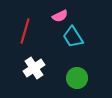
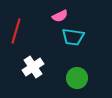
red line: moved 9 px left
cyan trapezoid: rotated 50 degrees counterclockwise
white cross: moved 1 px left, 1 px up
